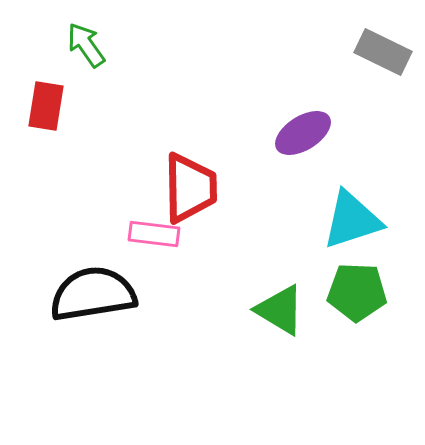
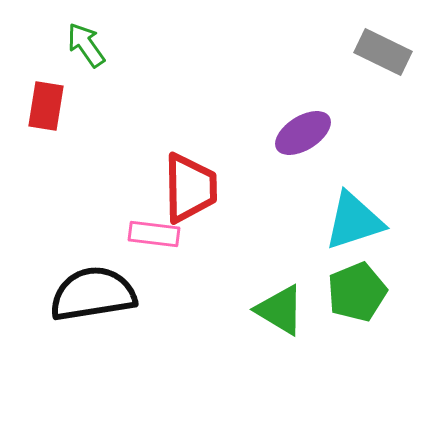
cyan triangle: moved 2 px right, 1 px down
green pentagon: rotated 24 degrees counterclockwise
